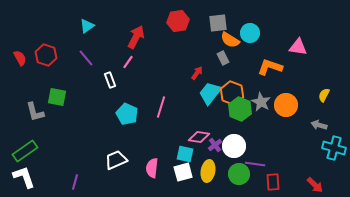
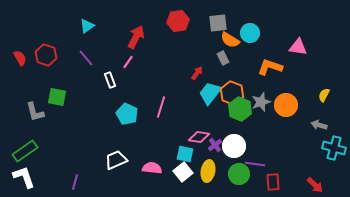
gray star at (261, 102): rotated 24 degrees clockwise
pink semicircle at (152, 168): rotated 90 degrees clockwise
white square at (183, 172): rotated 24 degrees counterclockwise
